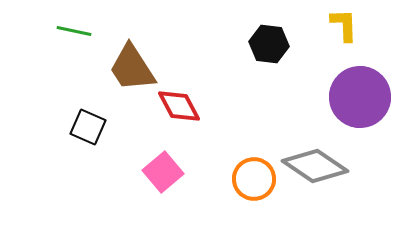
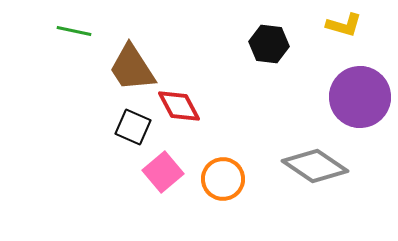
yellow L-shape: rotated 108 degrees clockwise
black square: moved 45 px right
orange circle: moved 31 px left
